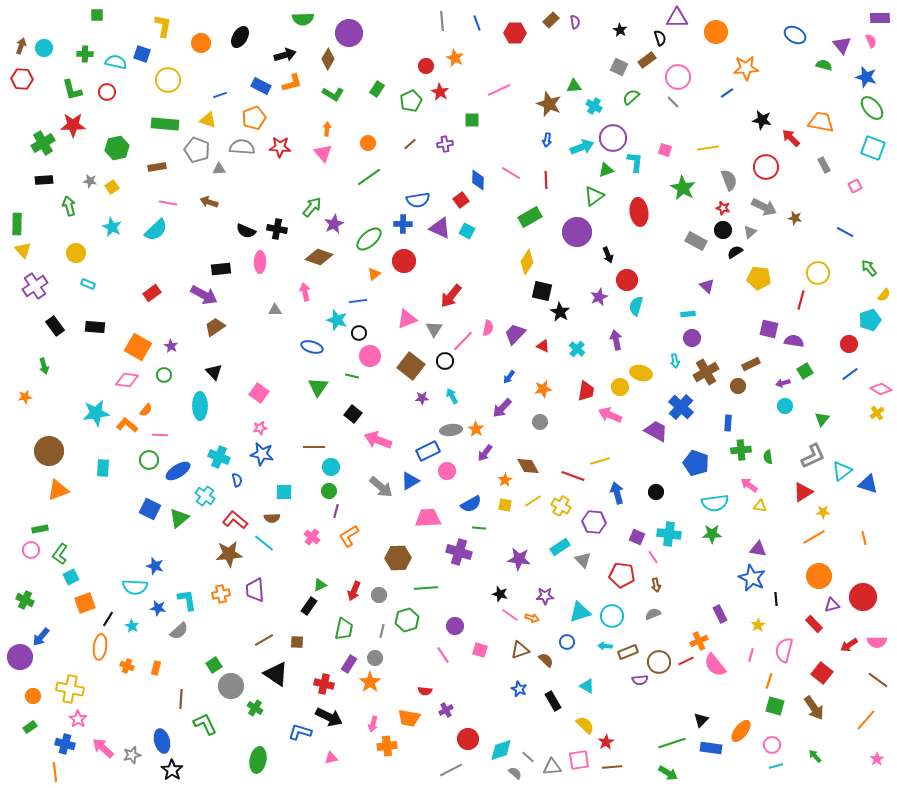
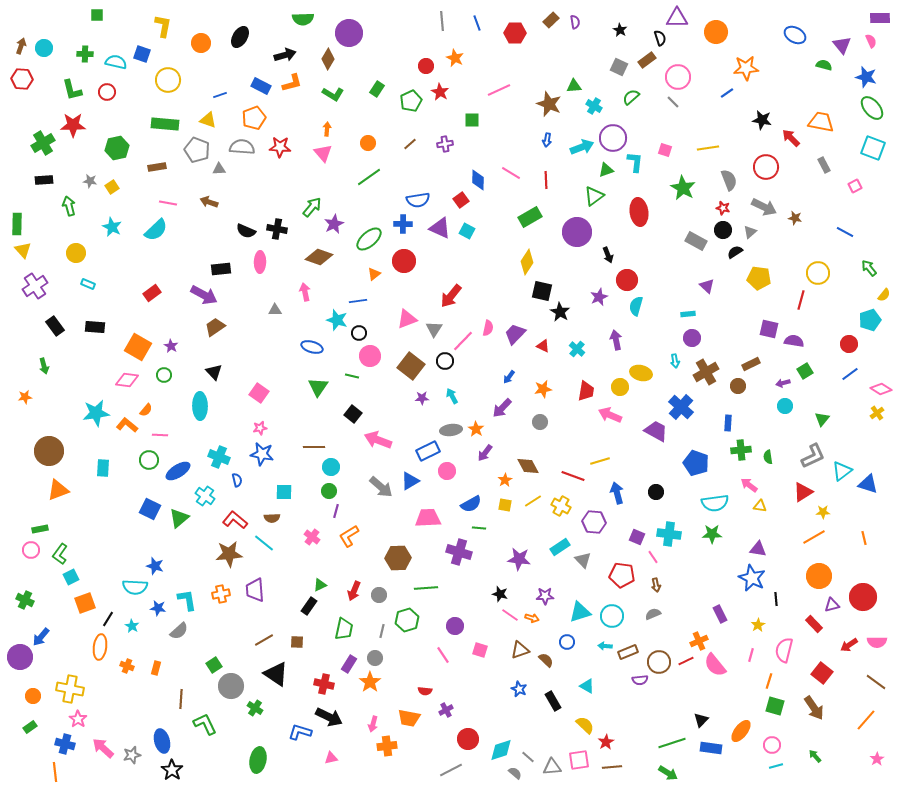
brown line at (878, 680): moved 2 px left, 2 px down
